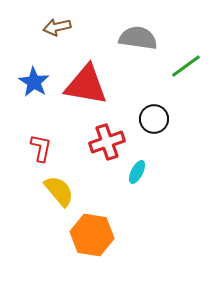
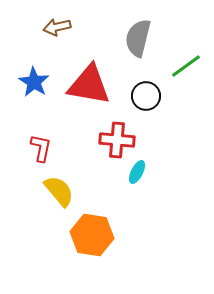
gray semicircle: rotated 84 degrees counterclockwise
red triangle: moved 3 px right
black circle: moved 8 px left, 23 px up
red cross: moved 10 px right, 2 px up; rotated 24 degrees clockwise
